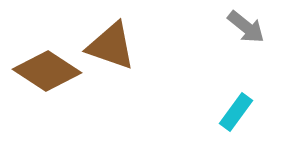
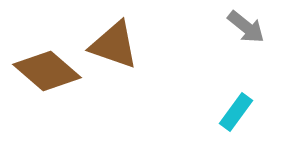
brown triangle: moved 3 px right, 1 px up
brown diamond: rotated 8 degrees clockwise
